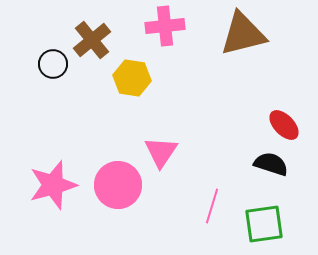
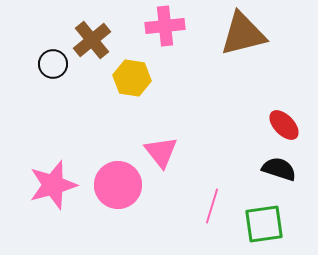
pink triangle: rotated 12 degrees counterclockwise
black semicircle: moved 8 px right, 5 px down
